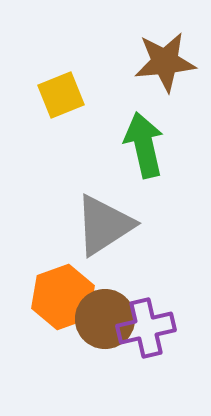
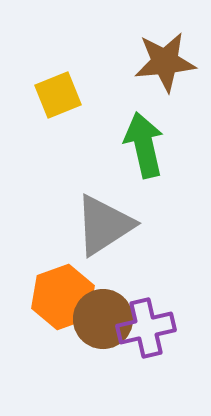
yellow square: moved 3 px left
brown circle: moved 2 px left
